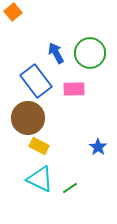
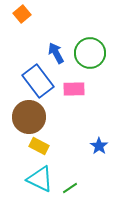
orange square: moved 9 px right, 2 px down
blue rectangle: moved 2 px right
brown circle: moved 1 px right, 1 px up
blue star: moved 1 px right, 1 px up
